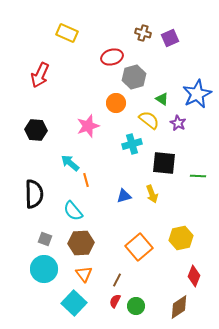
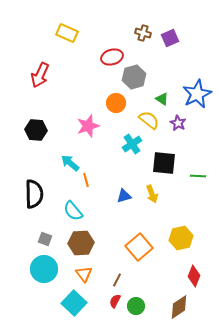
cyan cross: rotated 18 degrees counterclockwise
